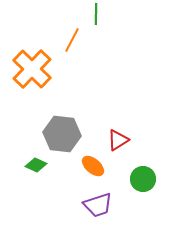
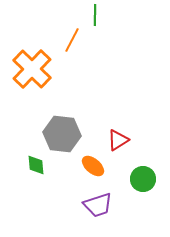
green line: moved 1 px left, 1 px down
green diamond: rotated 60 degrees clockwise
